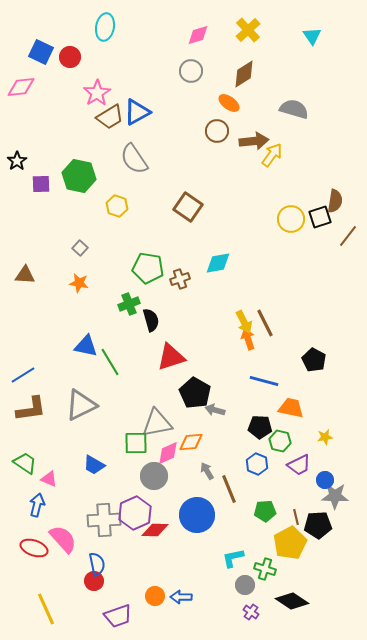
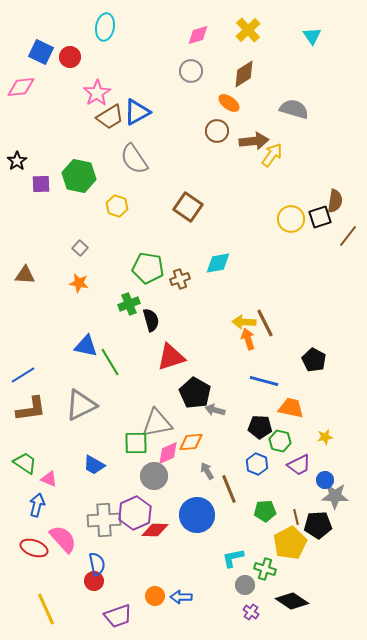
yellow arrow at (244, 322): rotated 120 degrees clockwise
